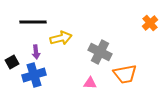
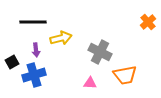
orange cross: moved 2 px left, 1 px up
purple arrow: moved 2 px up
orange trapezoid: moved 1 px down
